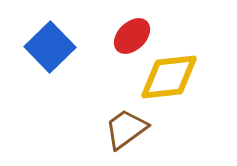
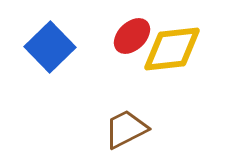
yellow diamond: moved 3 px right, 28 px up
brown trapezoid: rotated 9 degrees clockwise
